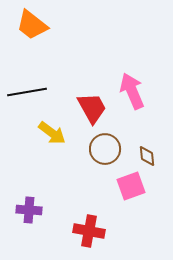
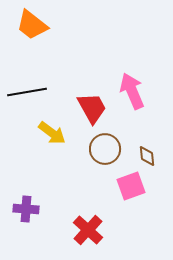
purple cross: moved 3 px left, 1 px up
red cross: moved 1 px left, 1 px up; rotated 32 degrees clockwise
